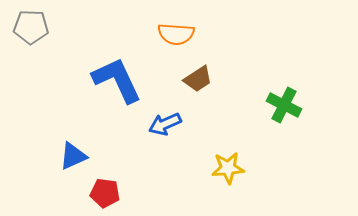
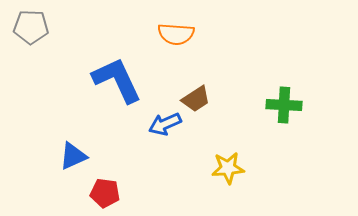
brown trapezoid: moved 2 px left, 20 px down
green cross: rotated 24 degrees counterclockwise
